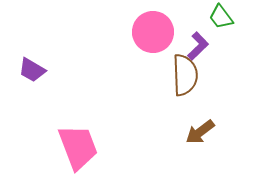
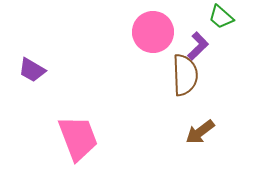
green trapezoid: rotated 12 degrees counterclockwise
pink trapezoid: moved 9 px up
